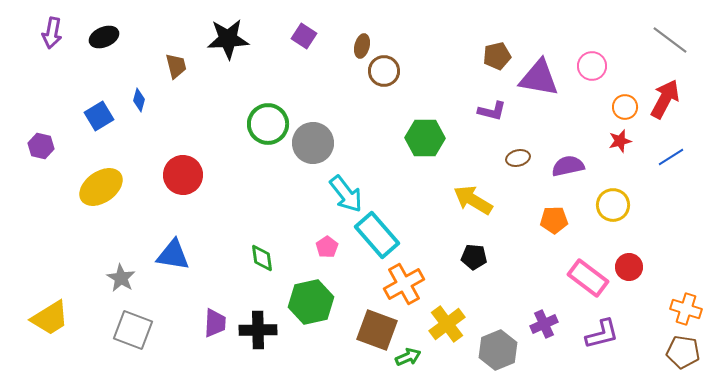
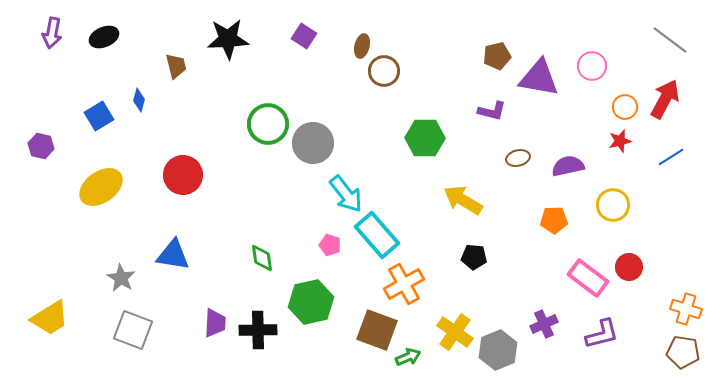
yellow arrow at (473, 200): moved 10 px left
pink pentagon at (327, 247): moved 3 px right, 2 px up; rotated 20 degrees counterclockwise
yellow cross at (447, 324): moved 8 px right, 8 px down; rotated 18 degrees counterclockwise
